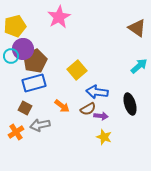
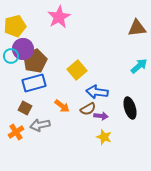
brown triangle: rotated 42 degrees counterclockwise
black ellipse: moved 4 px down
